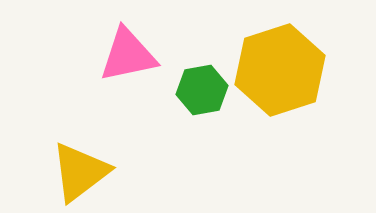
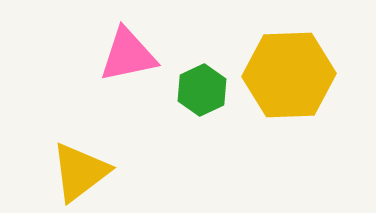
yellow hexagon: moved 9 px right, 5 px down; rotated 16 degrees clockwise
green hexagon: rotated 15 degrees counterclockwise
